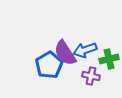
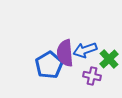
purple semicircle: rotated 28 degrees clockwise
green cross: rotated 30 degrees counterclockwise
purple cross: moved 1 px right
